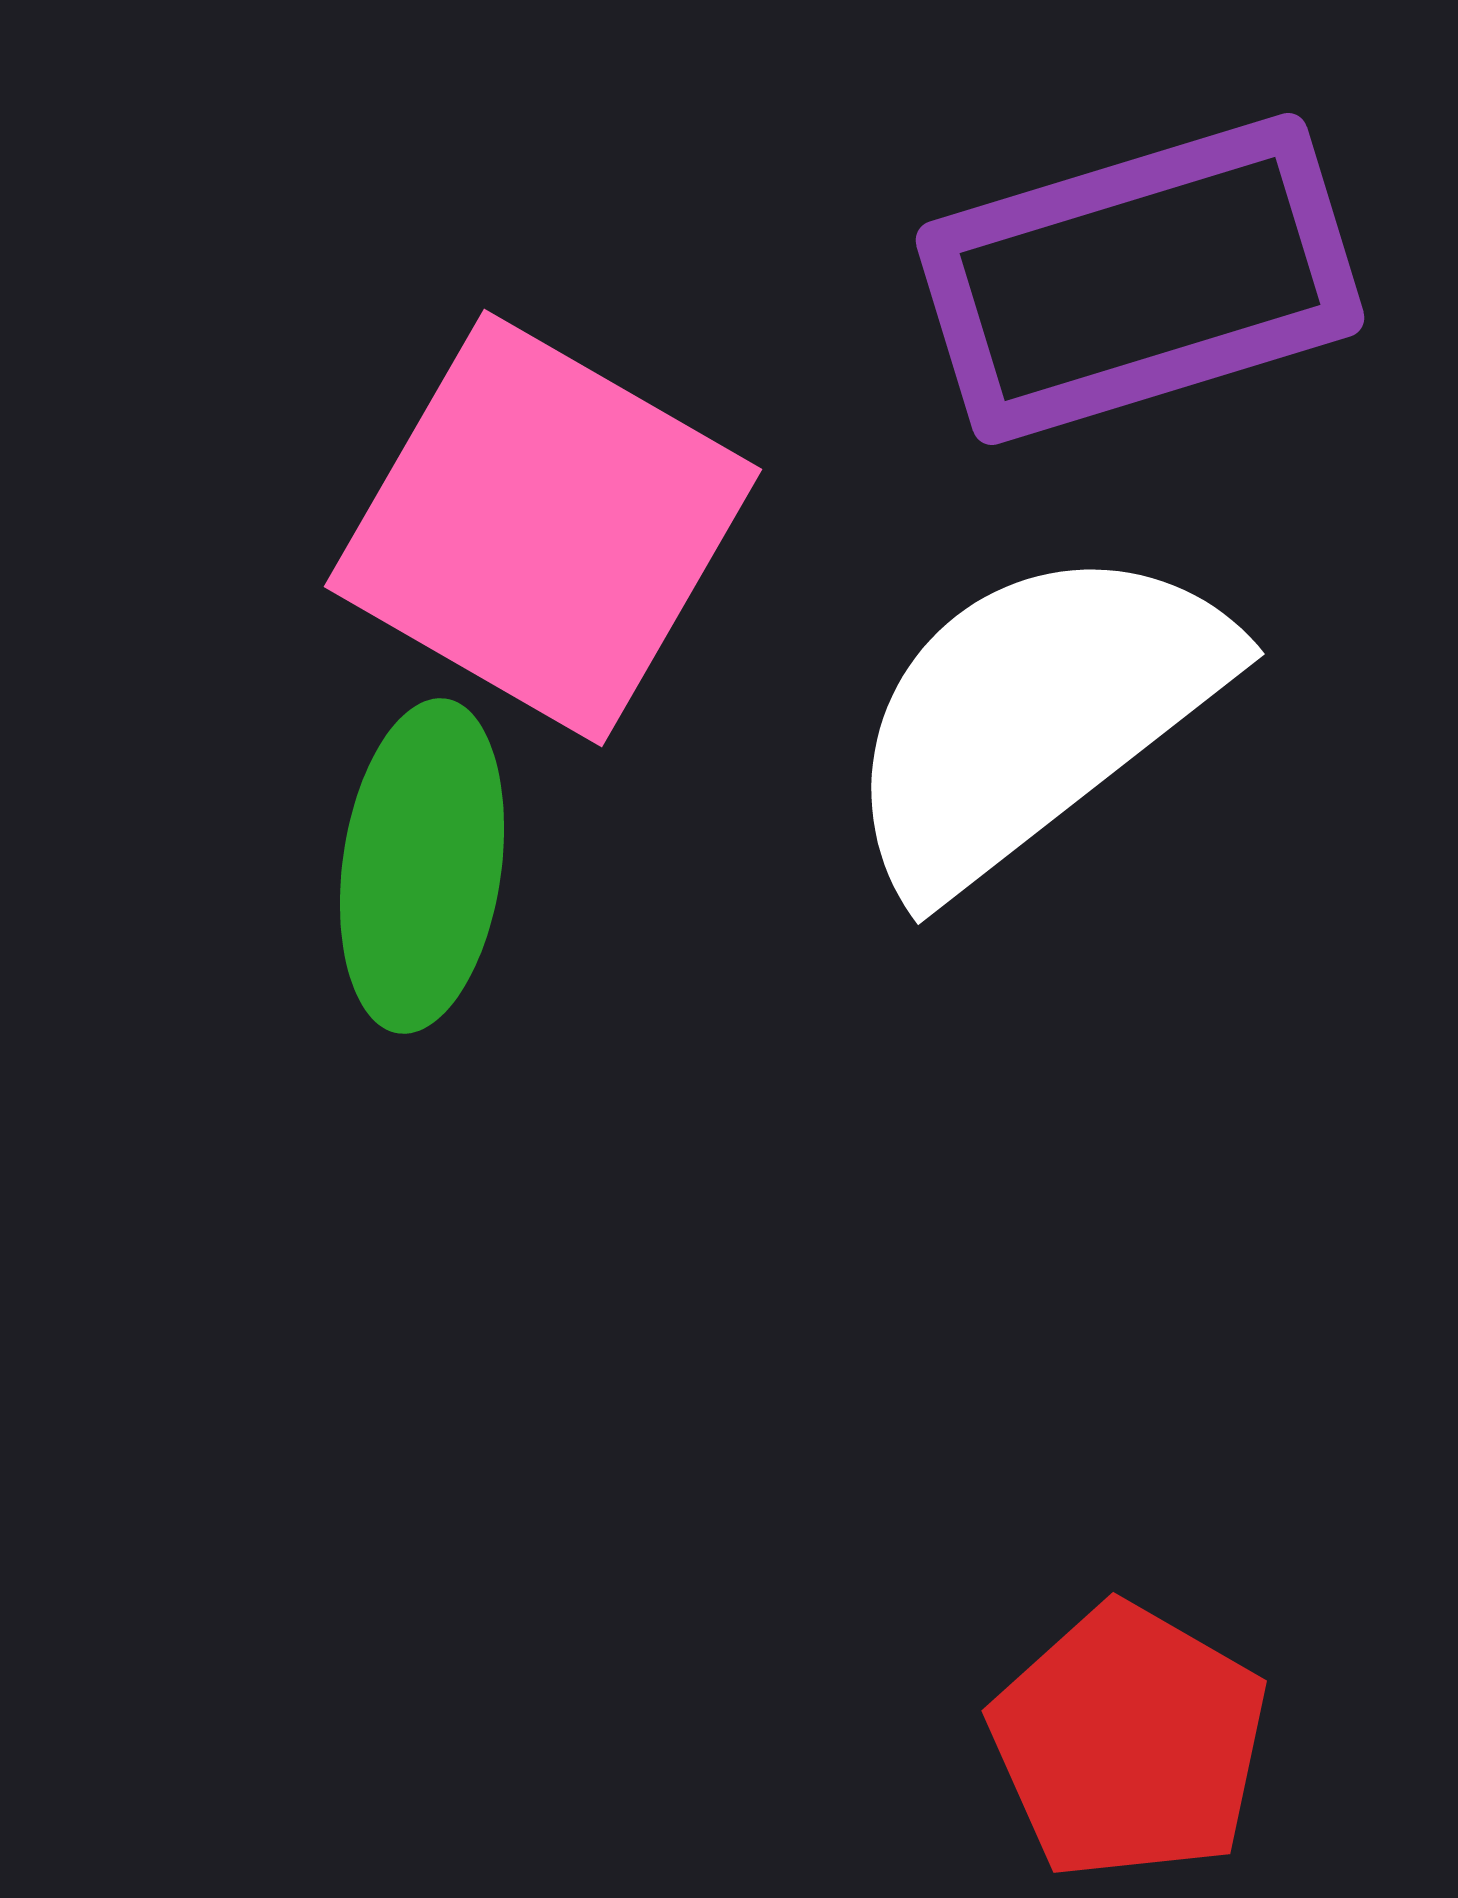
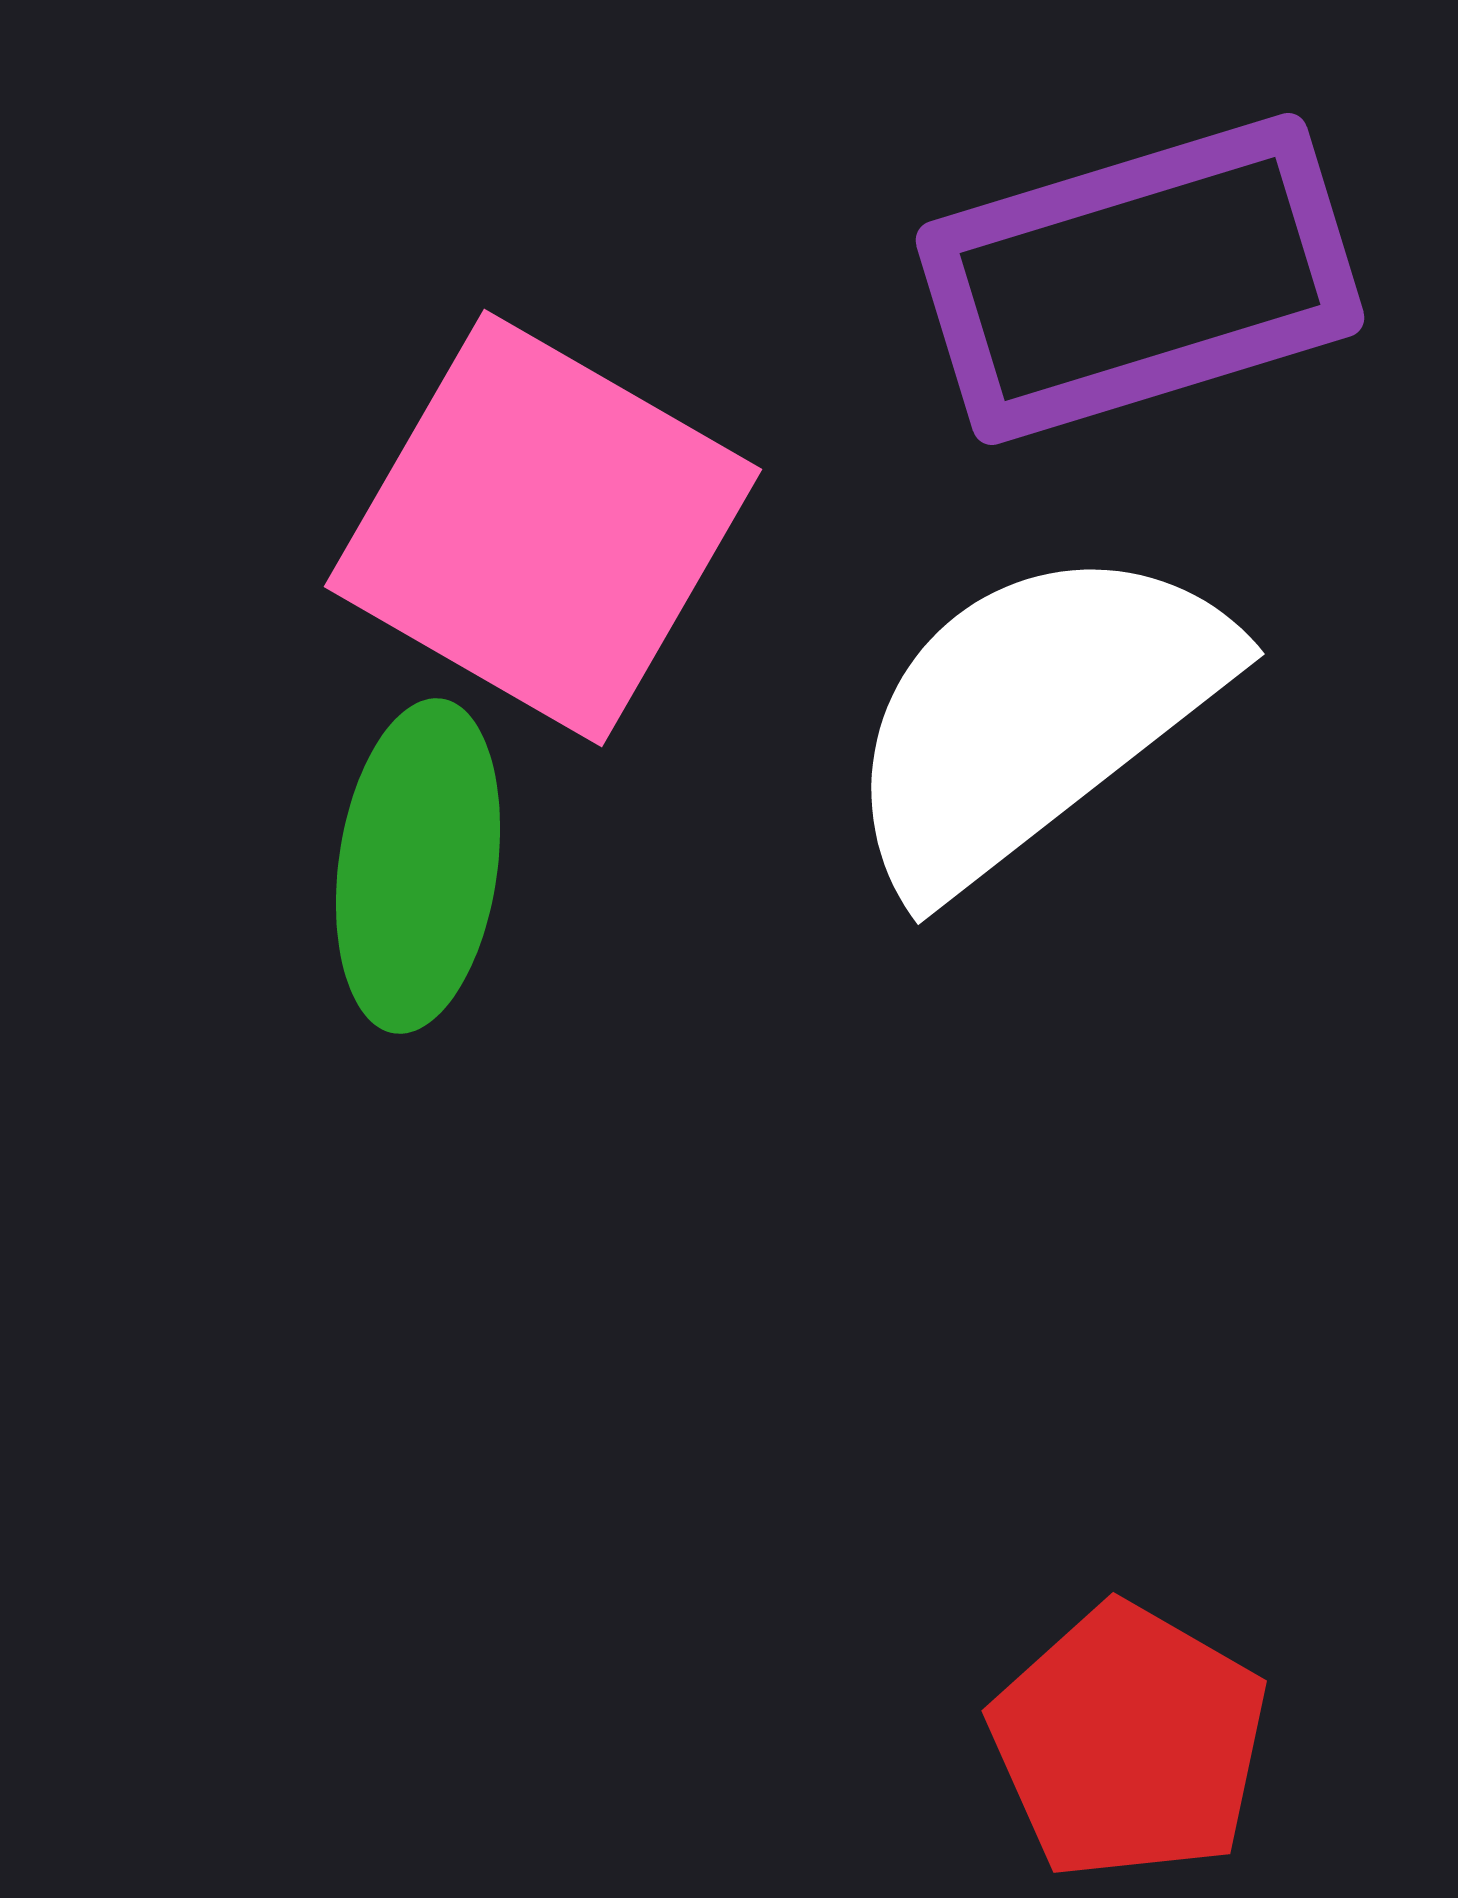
green ellipse: moved 4 px left
